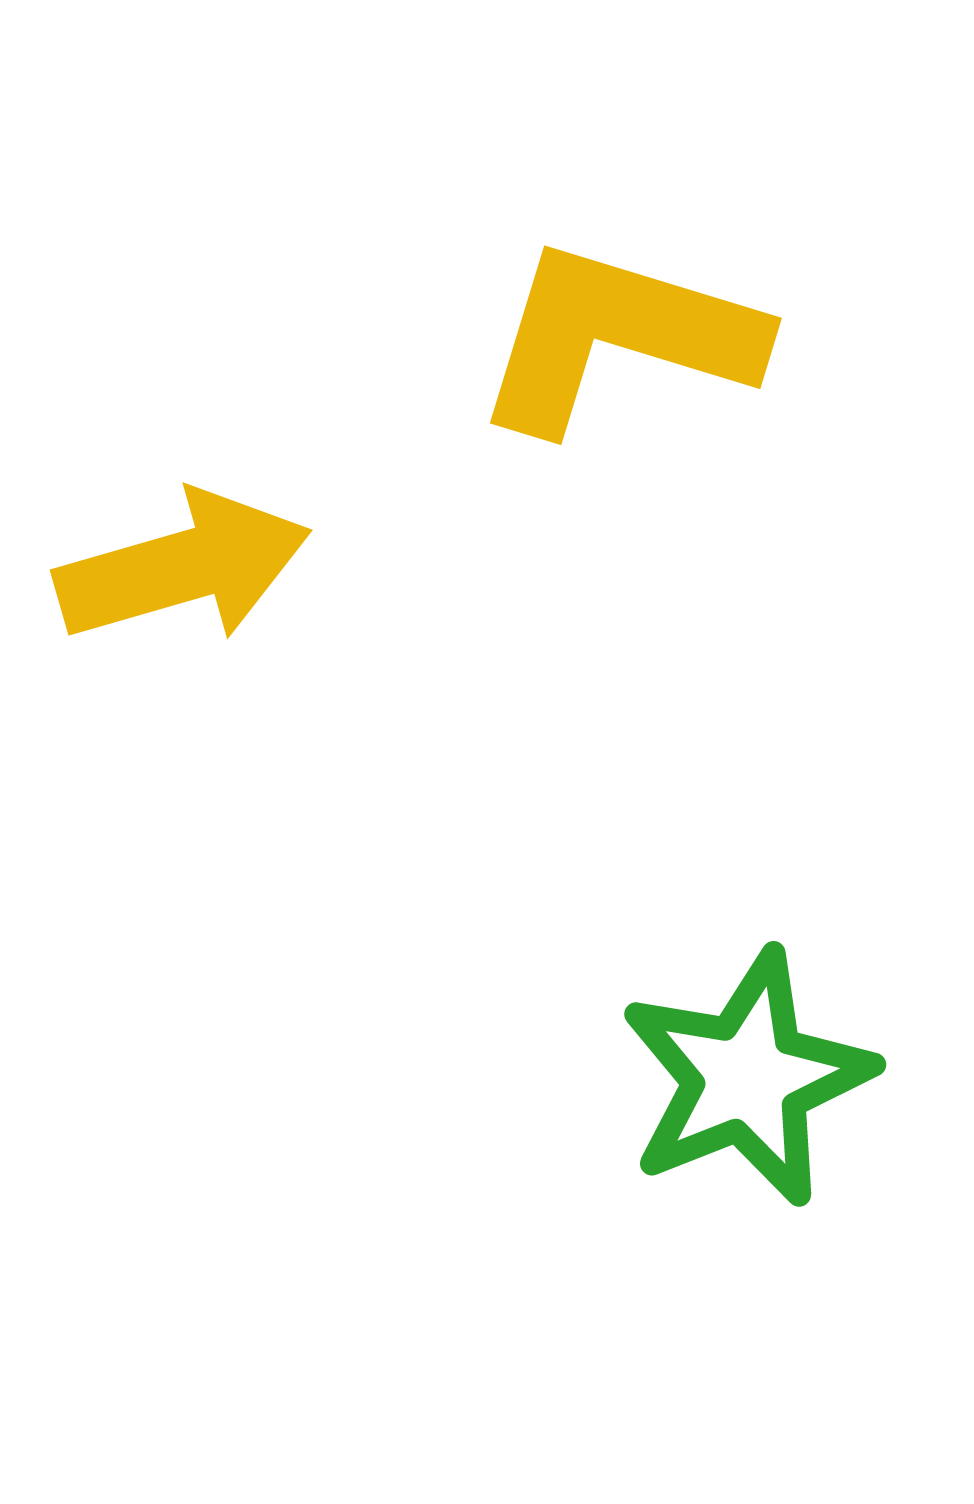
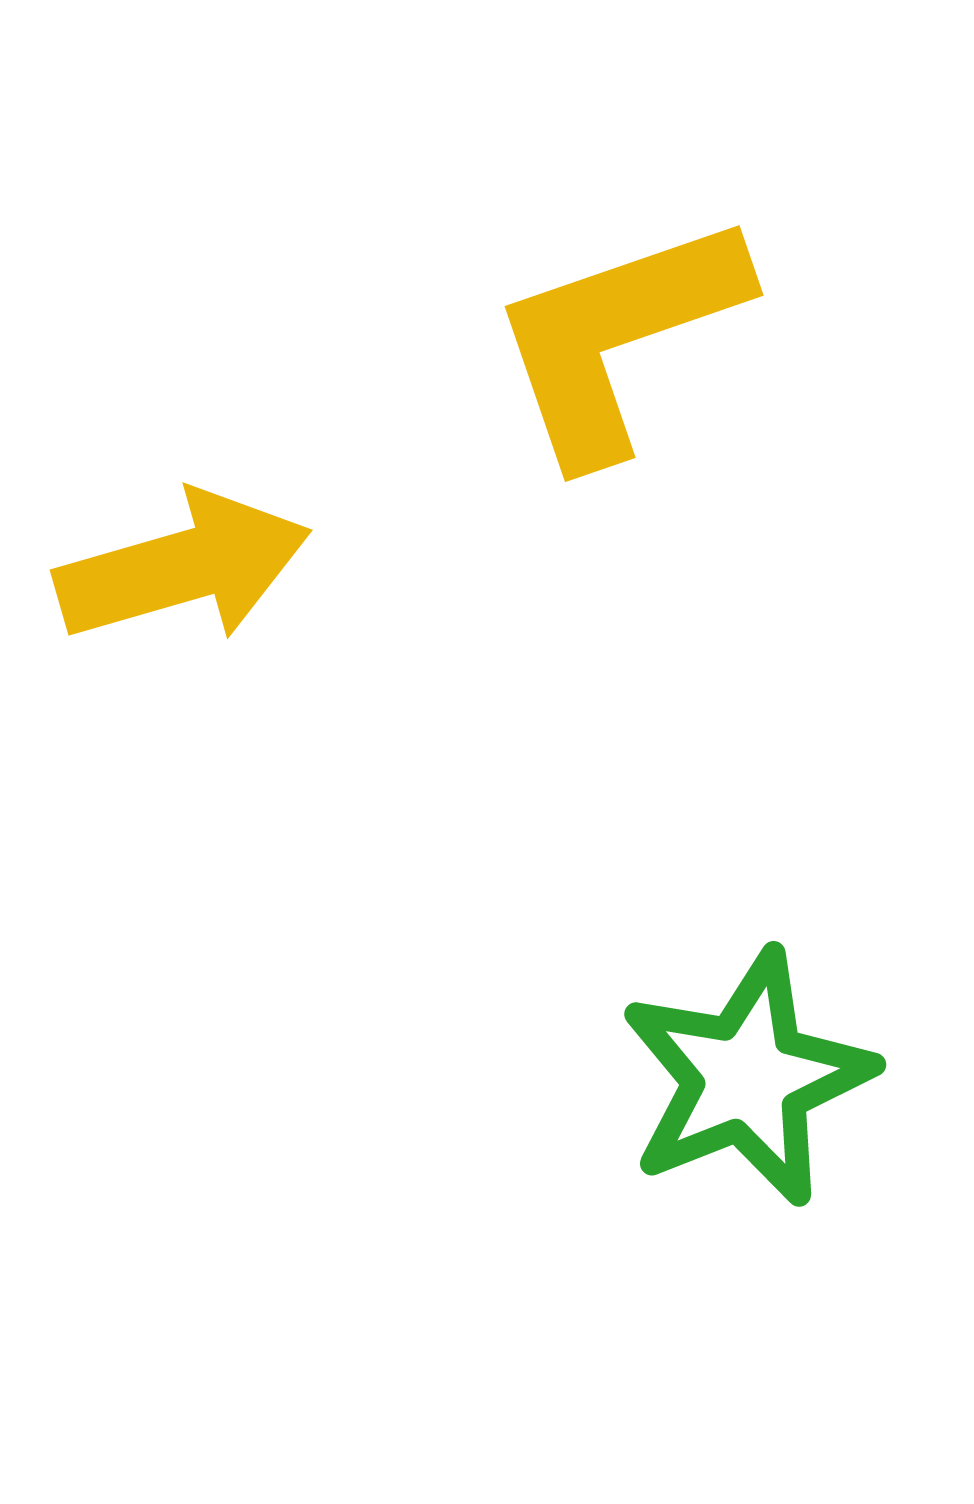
yellow L-shape: rotated 36 degrees counterclockwise
